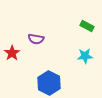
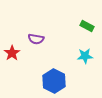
blue hexagon: moved 5 px right, 2 px up
